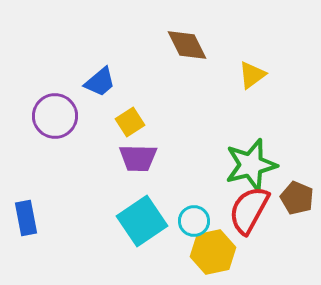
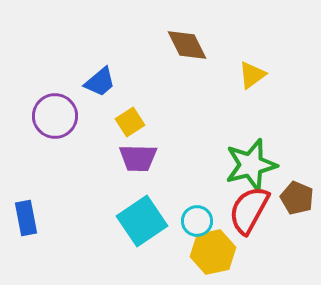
cyan circle: moved 3 px right
